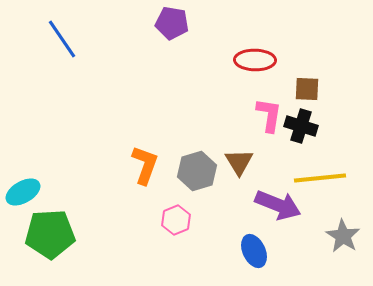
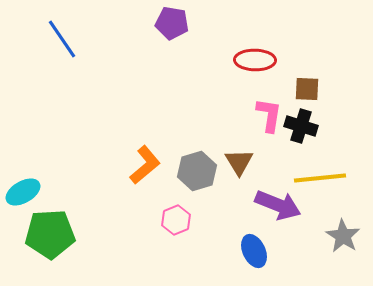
orange L-shape: rotated 30 degrees clockwise
